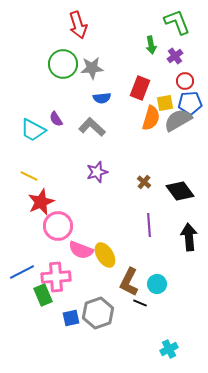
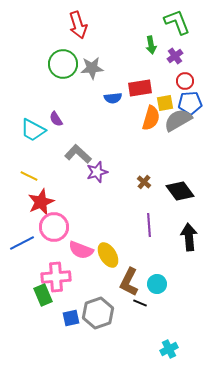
red rectangle: rotated 60 degrees clockwise
blue semicircle: moved 11 px right
gray L-shape: moved 14 px left, 27 px down
pink circle: moved 4 px left, 1 px down
yellow ellipse: moved 3 px right
blue line: moved 29 px up
